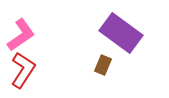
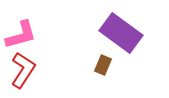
pink L-shape: rotated 20 degrees clockwise
